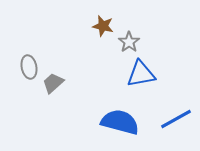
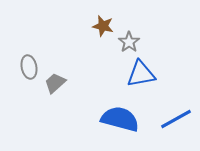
gray trapezoid: moved 2 px right
blue semicircle: moved 3 px up
